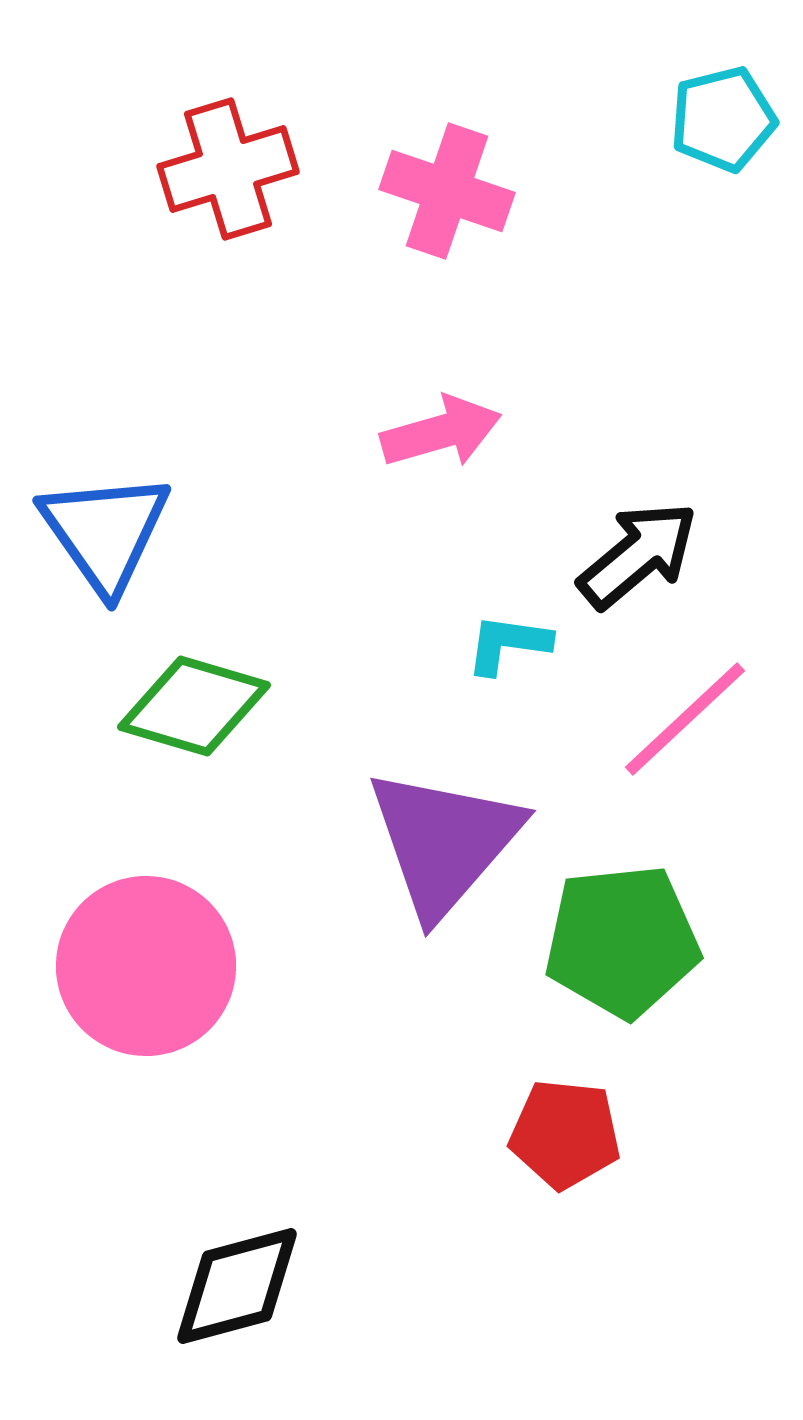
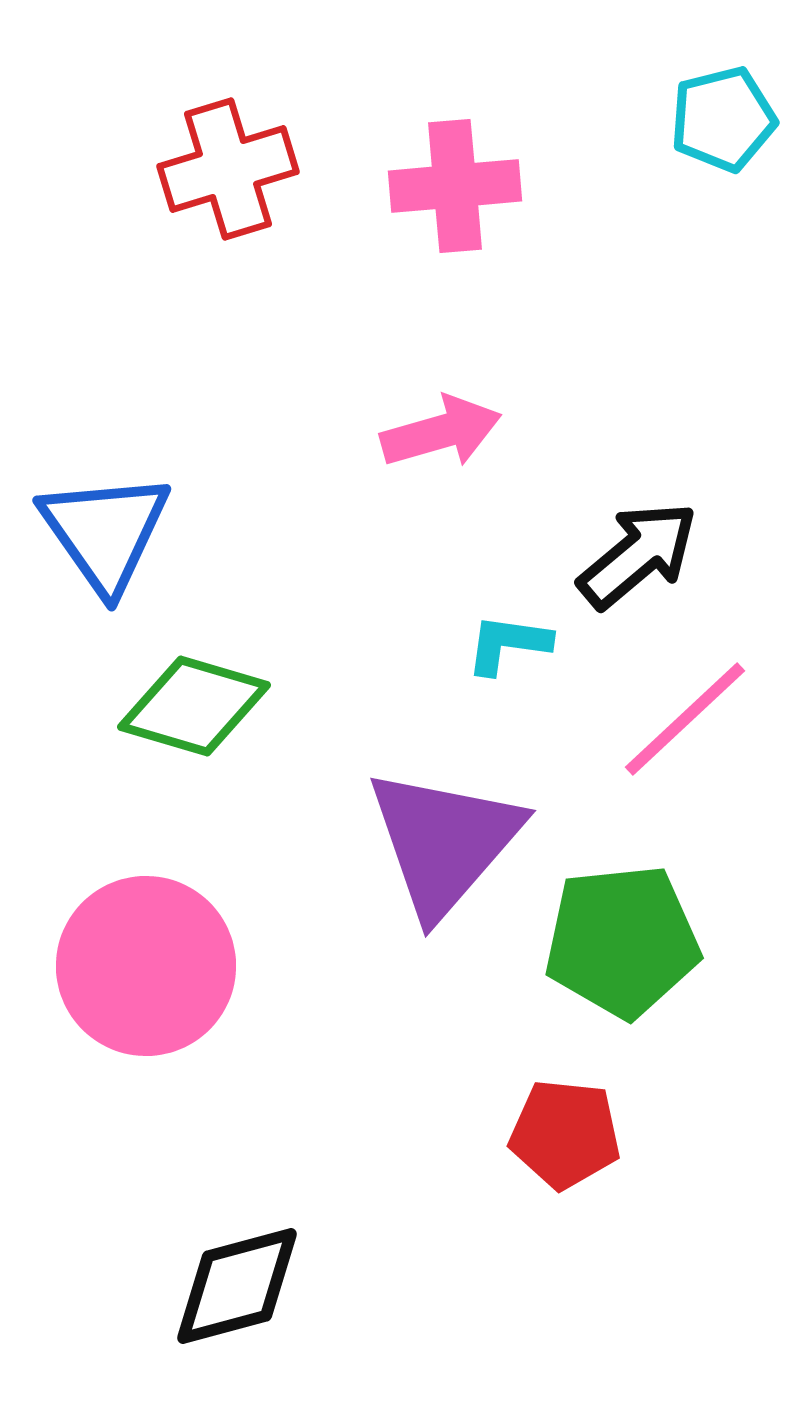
pink cross: moved 8 px right, 5 px up; rotated 24 degrees counterclockwise
